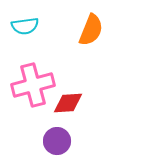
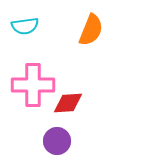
pink cross: rotated 15 degrees clockwise
